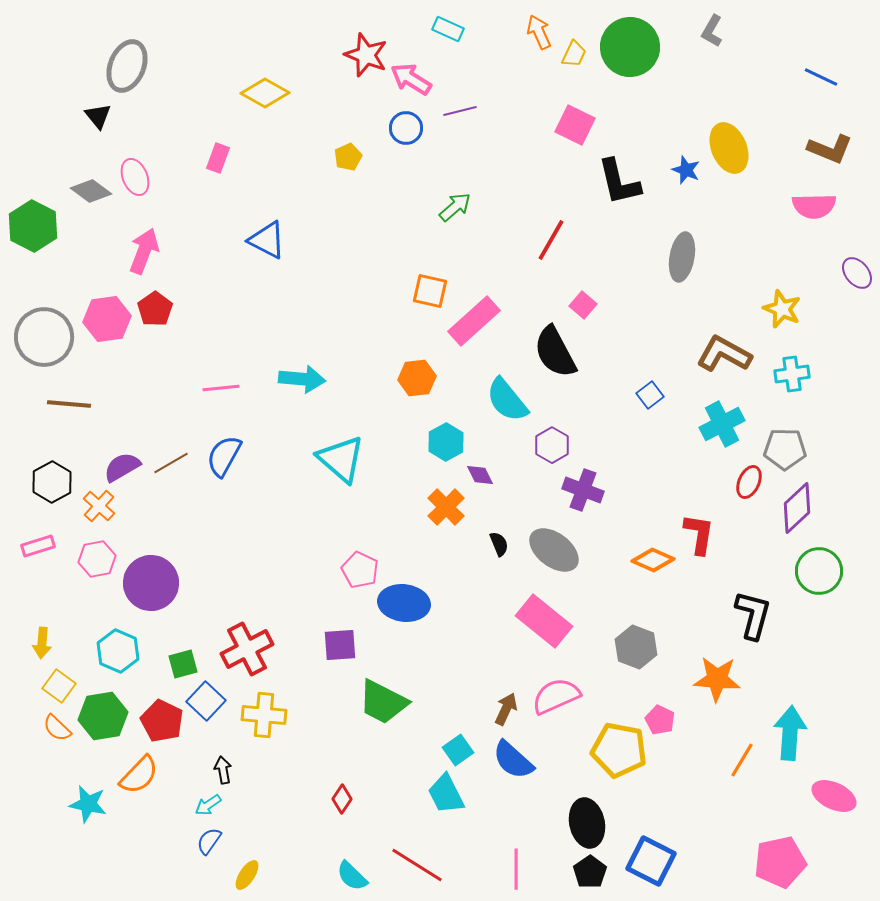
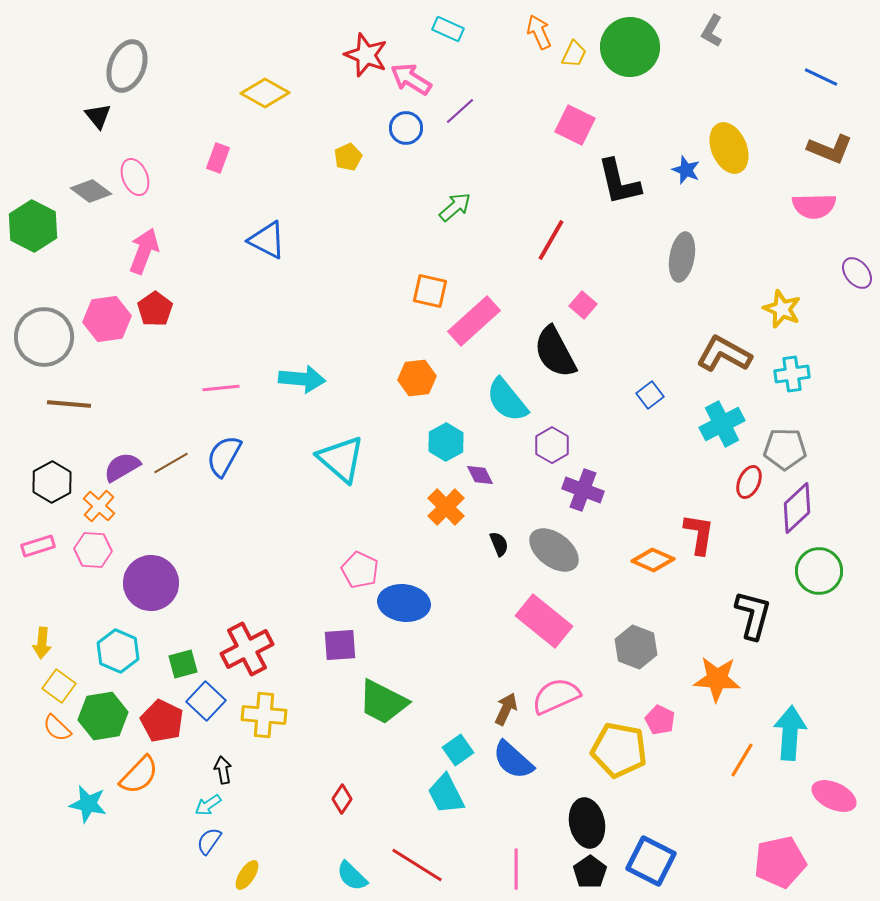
purple line at (460, 111): rotated 28 degrees counterclockwise
pink hexagon at (97, 559): moved 4 px left, 9 px up; rotated 15 degrees clockwise
